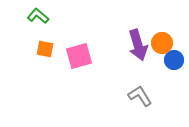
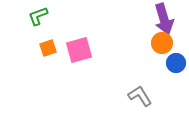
green L-shape: rotated 60 degrees counterclockwise
purple arrow: moved 26 px right, 26 px up
orange square: moved 3 px right, 1 px up; rotated 30 degrees counterclockwise
pink square: moved 6 px up
blue circle: moved 2 px right, 3 px down
